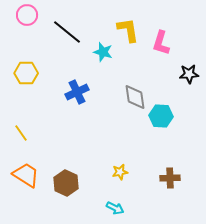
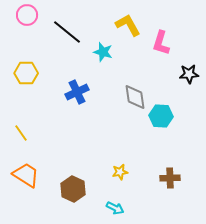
yellow L-shape: moved 5 px up; rotated 20 degrees counterclockwise
brown hexagon: moved 7 px right, 6 px down
